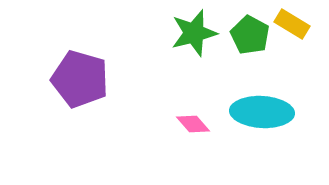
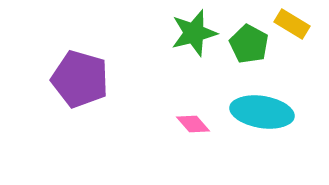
green pentagon: moved 1 px left, 9 px down
cyan ellipse: rotated 6 degrees clockwise
